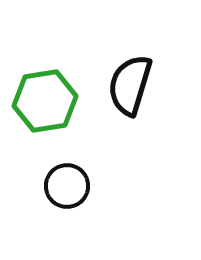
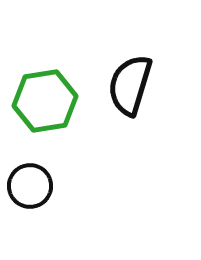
black circle: moved 37 px left
